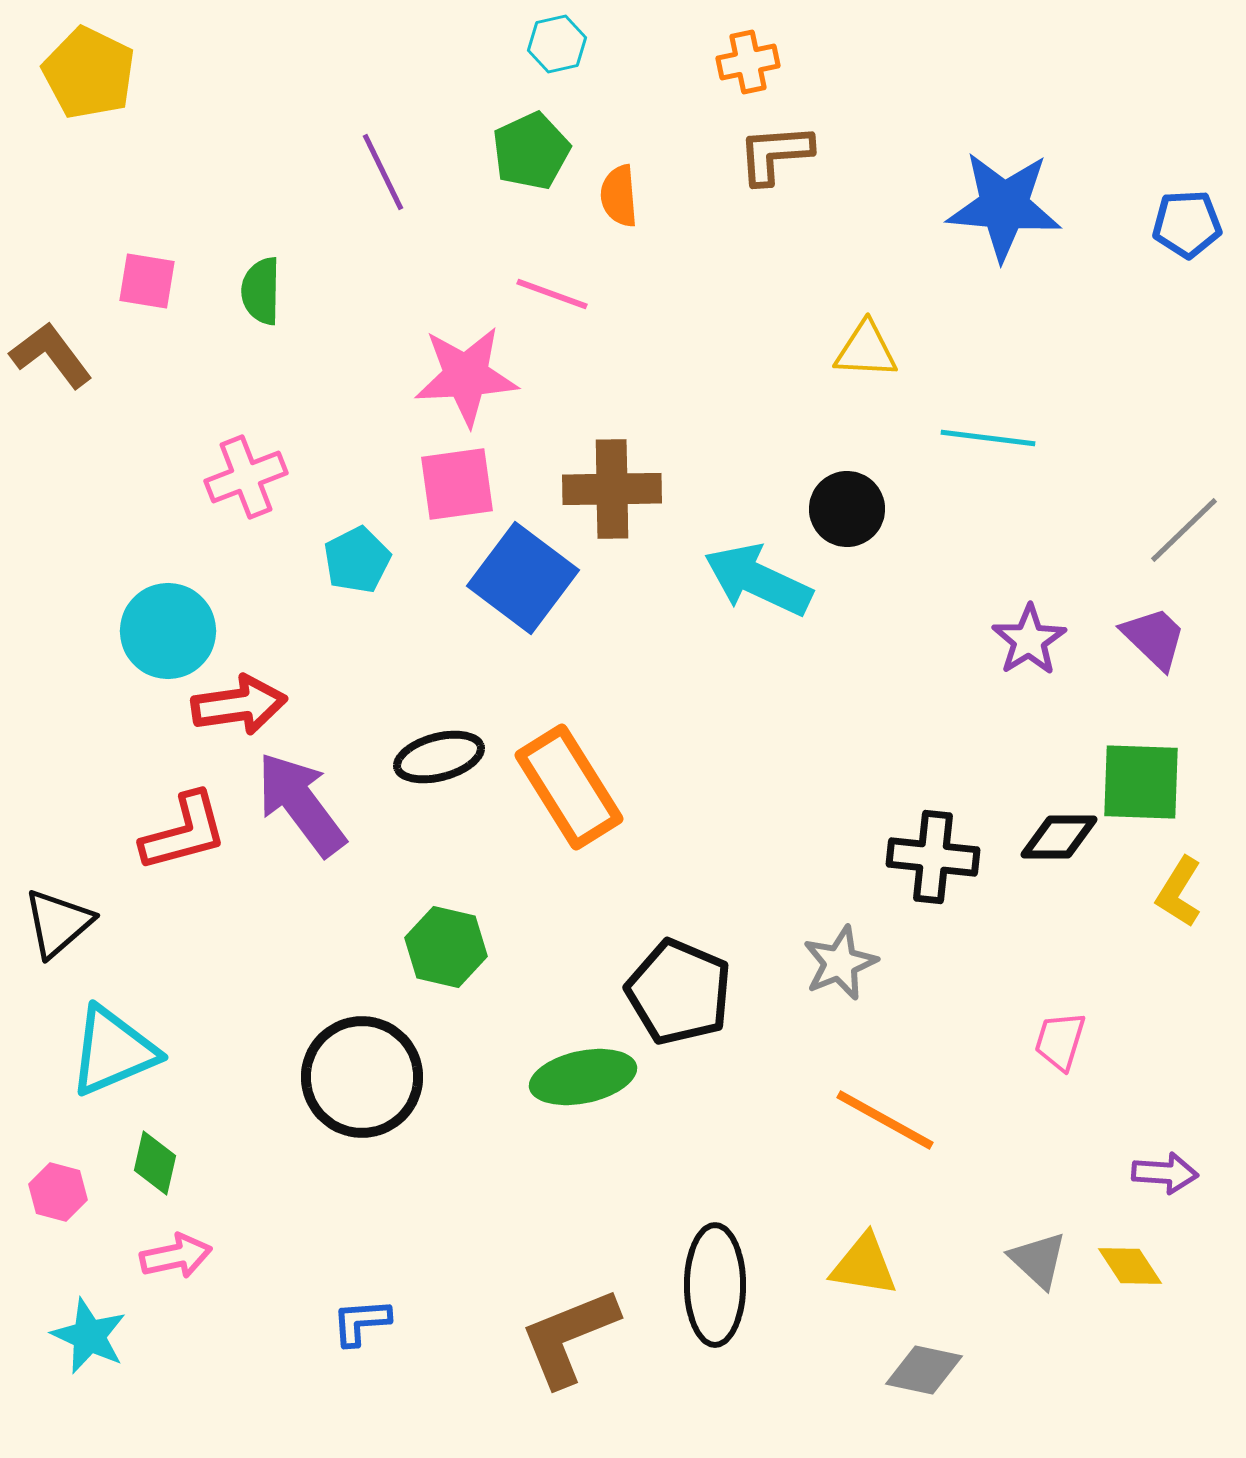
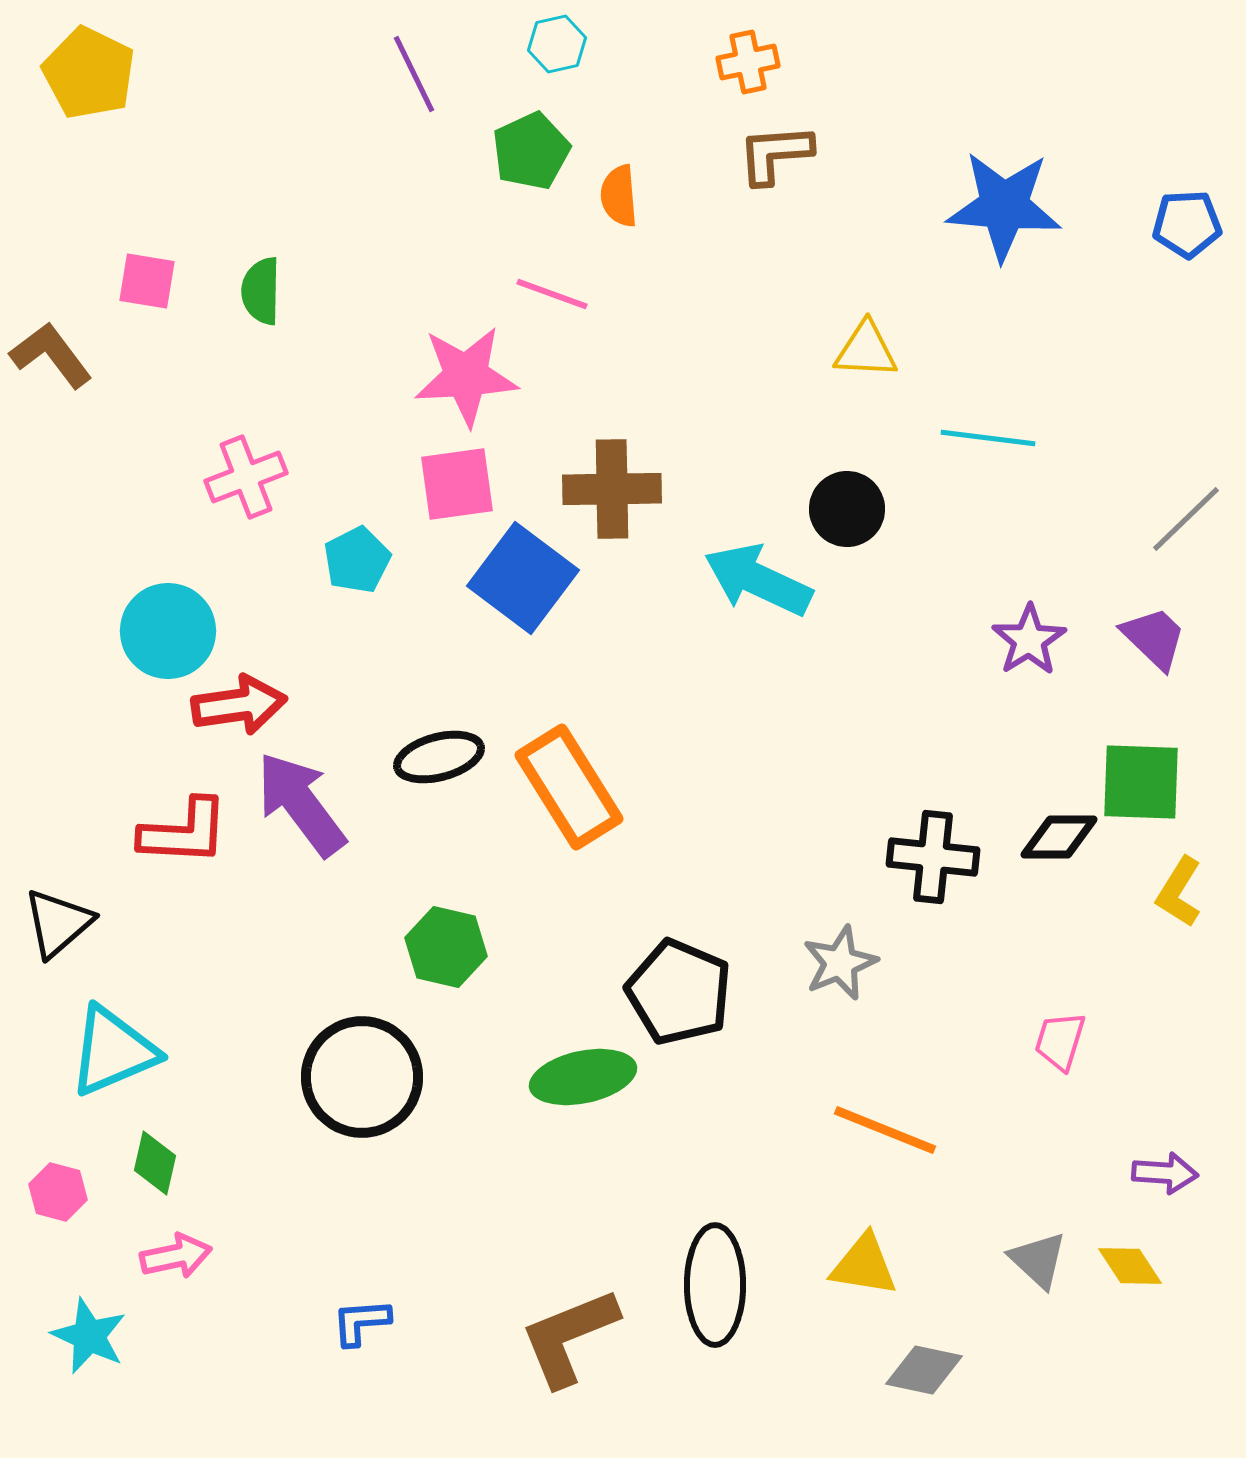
purple line at (383, 172): moved 31 px right, 98 px up
gray line at (1184, 530): moved 2 px right, 11 px up
red L-shape at (184, 832): rotated 18 degrees clockwise
orange line at (885, 1120): moved 10 px down; rotated 7 degrees counterclockwise
